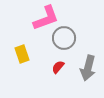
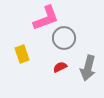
red semicircle: moved 2 px right; rotated 24 degrees clockwise
